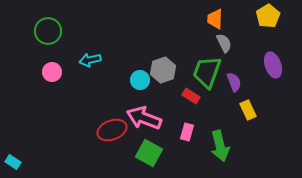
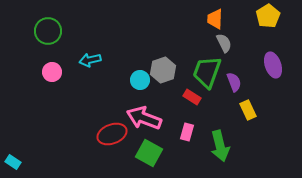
red rectangle: moved 1 px right, 1 px down
red ellipse: moved 4 px down
